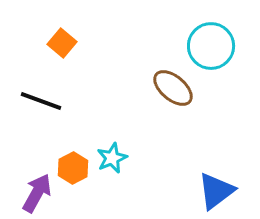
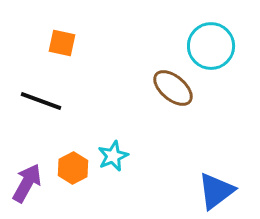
orange square: rotated 28 degrees counterclockwise
cyan star: moved 1 px right, 2 px up
purple arrow: moved 10 px left, 10 px up
